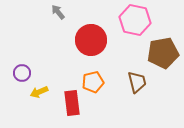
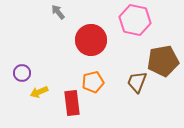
brown pentagon: moved 8 px down
brown trapezoid: rotated 145 degrees counterclockwise
